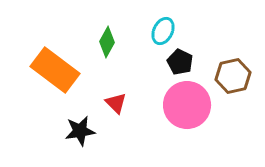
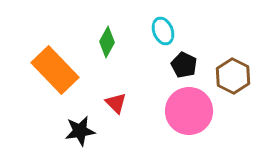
cyan ellipse: rotated 48 degrees counterclockwise
black pentagon: moved 4 px right, 3 px down
orange rectangle: rotated 9 degrees clockwise
brown hexagon: rotated 20 degrees counterclockwise
pink circle: moved 2 px right, 6 px down
